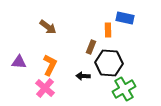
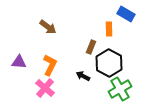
blue rectangle: moved 1 px right, 4 px up; rotated 18 degrees clockwise
orange rectangle: moved 1 px right, 1 px up
black hexagon: rotated 24 degrees clockwise
black arrow: rotated 24 degrees clockwise
green cross: moved 4 px left
